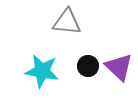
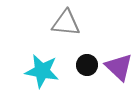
gray triangle: moved 1 px left, 1 px down
black circle: moved 1 px left, 1 px up
